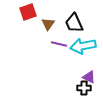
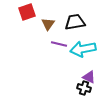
red square: moved 1 px left
black trapezoid: moved 1 px right, 1 px up; rotated 105 degrees clockwise
cyan arrow: moved 3 px down
black cross: rotated 16 degrees clockwise
